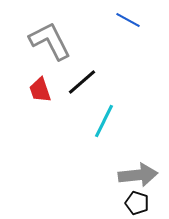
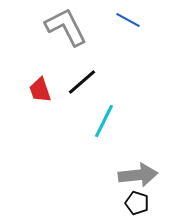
gray L-shape: moved 16 px right, 14 px up
